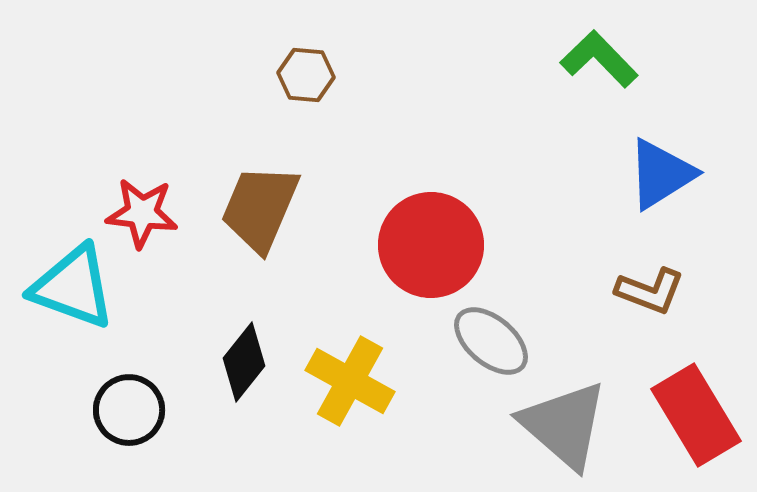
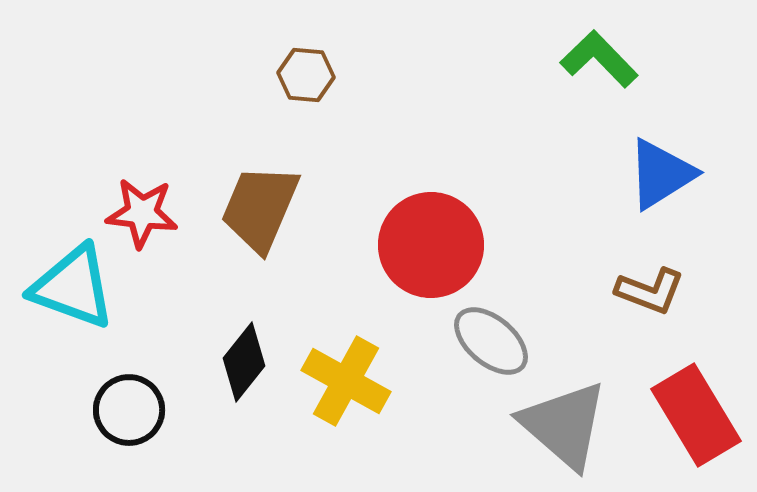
yellow cross: moved 4 px left
